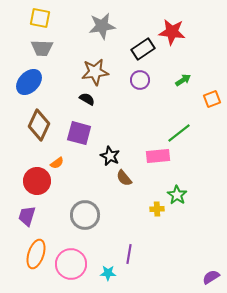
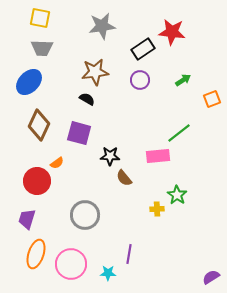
black star: rotated 24 degrees counterclockwise
purple trapezoid: moved 3 px down
